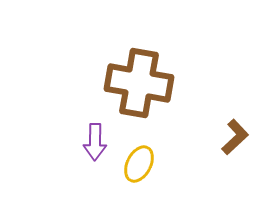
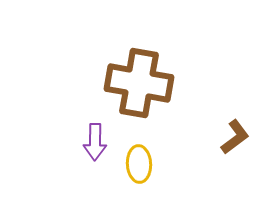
brown L-shape: rotated 6 degrees clockwise
yellow ellipse: rotated 30 degrees counterclockwise
